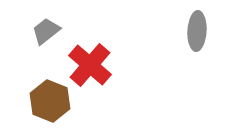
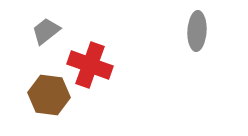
red cross: rotated 21 degrees counterclockwise
brown hexagon: moved 1 px left, 6 px up; rotated 15 degrees counterclockwise
